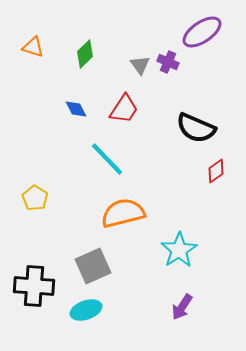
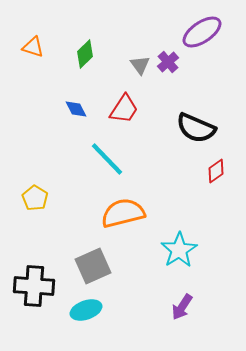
purple cross: rotated 25 degrees clockwise
